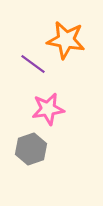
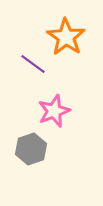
orange star: moved 3 px up; rotated 24 degrees clockwise
pink star: moved 6 px right, 2 px down; rotated 12 degrees counterclockwise
